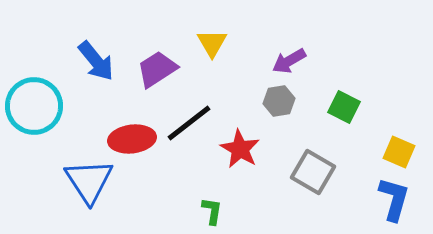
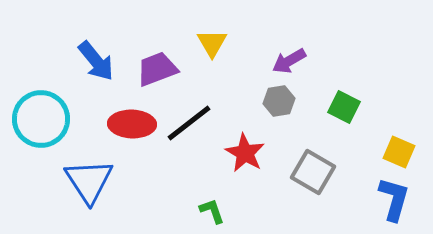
purple trapezoid: rotated 12 degrees clockwise
cyan circle: moved 7 px right, 13 px down
red ellipse: moved 15 px up; rotated 9 degrees clockwise
red star: moved 5 px right, 4 px down
green L-shape: rotated 28 degrees counterclockwise
